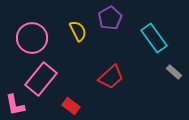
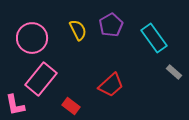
purple pentagon: moved 1 px right, 7 px down
yellow semicircle: moved 1 px up
red trapezoid: moved 8 px down
